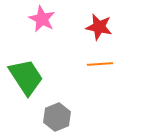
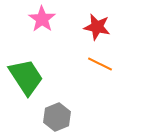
pink star: rotated 8 degrees clockwise
red star: moved 2 px left
orange line: rotated 30 degrees clockwise
